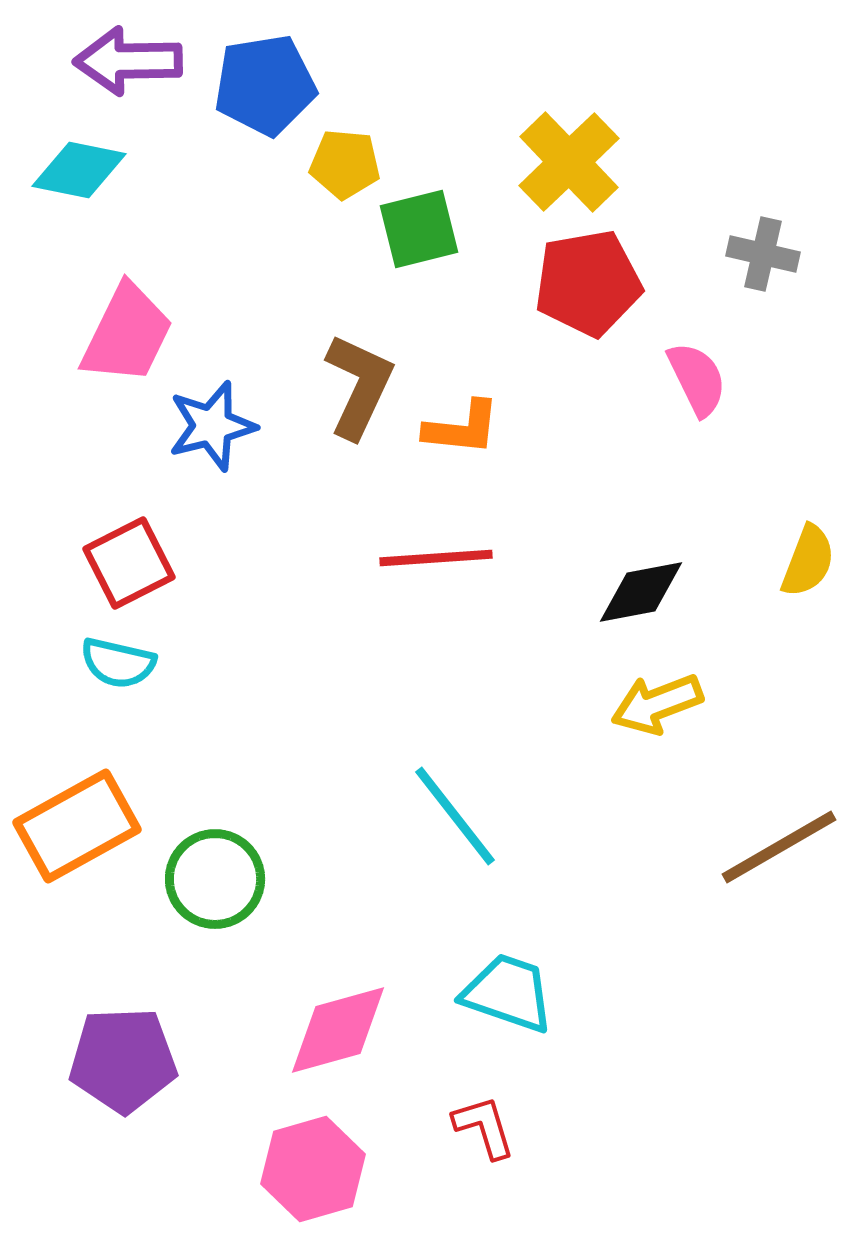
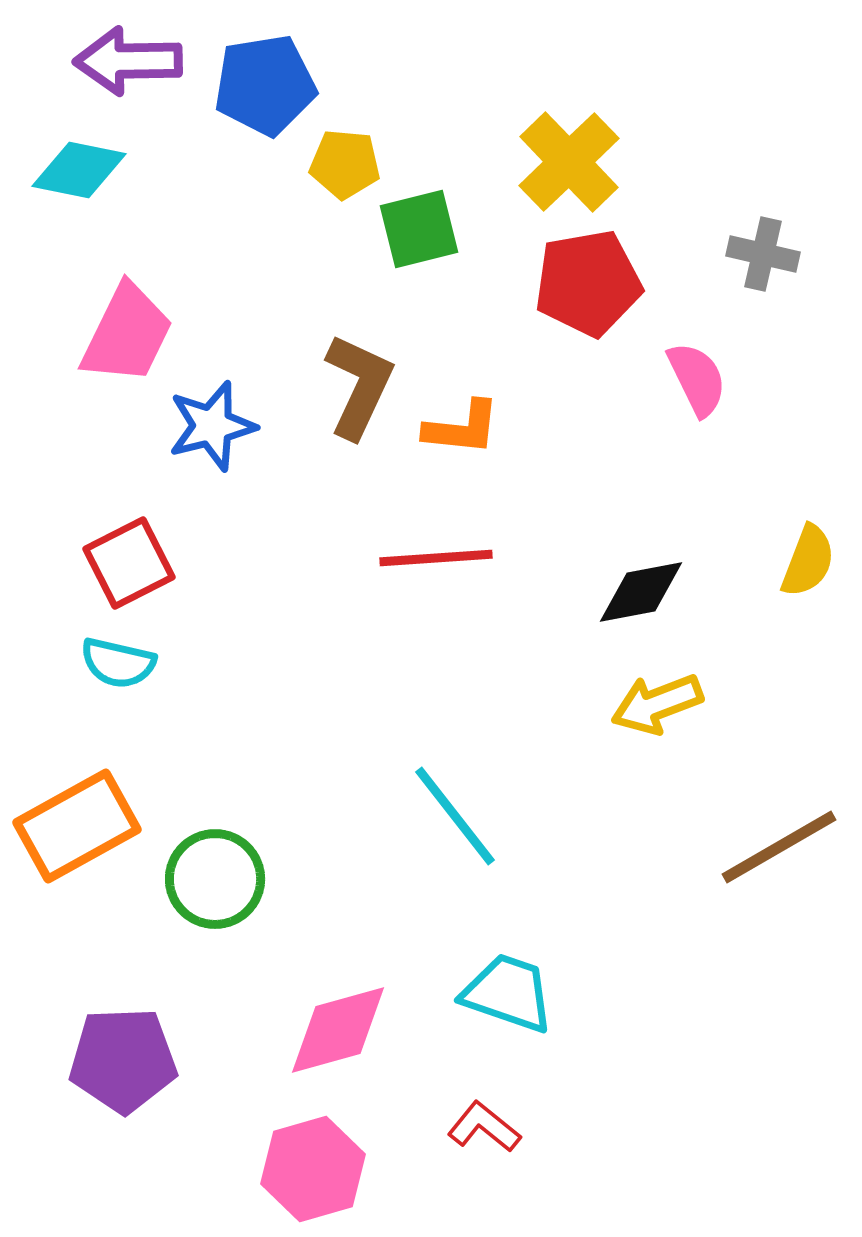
red L-shape: rotated 34 degrees counterclockwise
